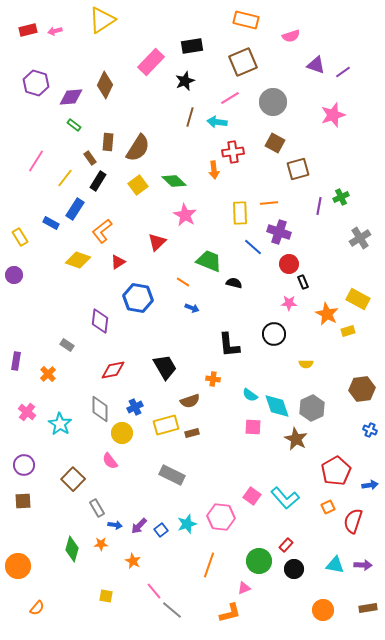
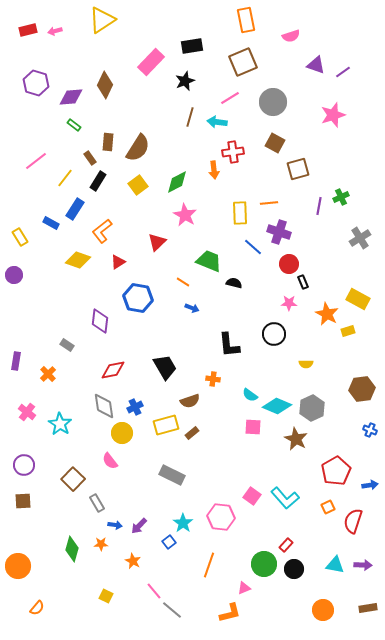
orange rectangle at (246, 20): rotated 65 degrees clockwise
pink line at (36, 161): rotated 20 degrees clockwise
green diamond at (174, 181): moved 3 px right, 1 px down; rotated 70 degrees counterclockwise
cyan diamond at (277, 406): rotated 48 degrees counterclockwise
gray diamond at (100, 409): moved 4 px right, 3 px up; rotated 8 degrees counterclockwise
brown rectangle at (192, 433): rotated 24 degrees counterclockwise
gray rectangle at (97, 508): moved 5 px up
cyan star at (187, 524): moved 4 px left, 1 px up; rotated 18 degrees counterclockwise
blue square at (161, 530): moved 8 px right, 12 px down
green circle at (259, 561): moved 5 px right, 3 px down
yellow square at (106, 596): rotated 16 degrees clockwise
